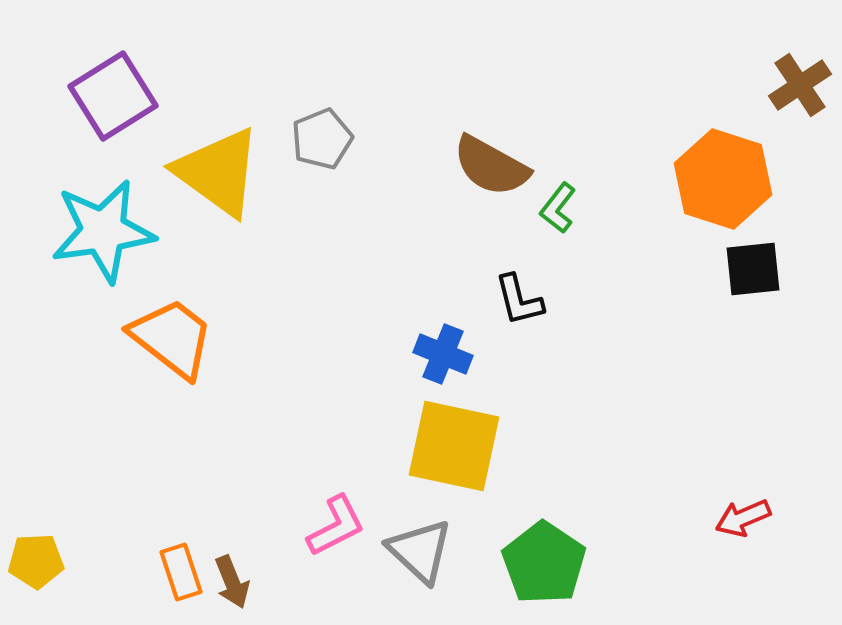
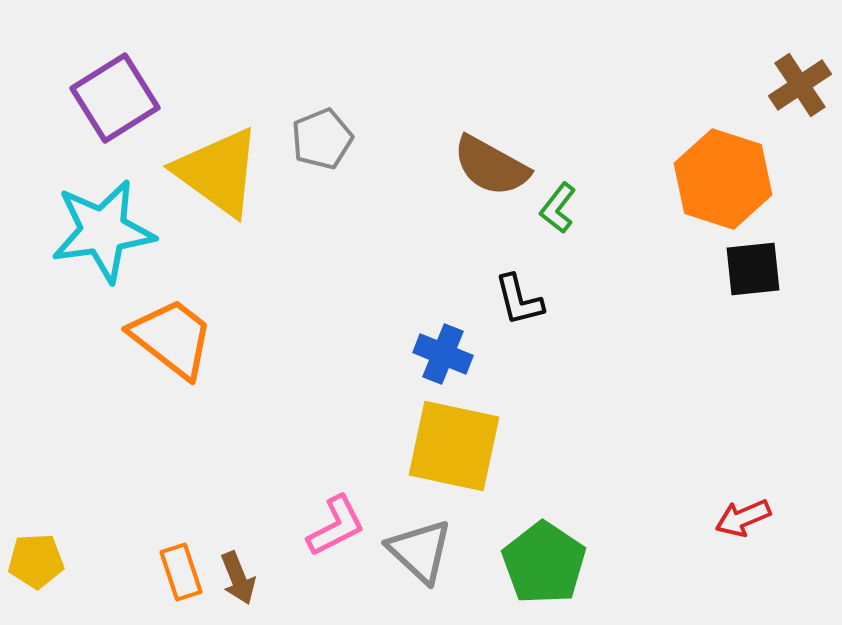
purple square: moved 2 px right, 2 px down
brown arrow: moved 6 px right, 4 px up
